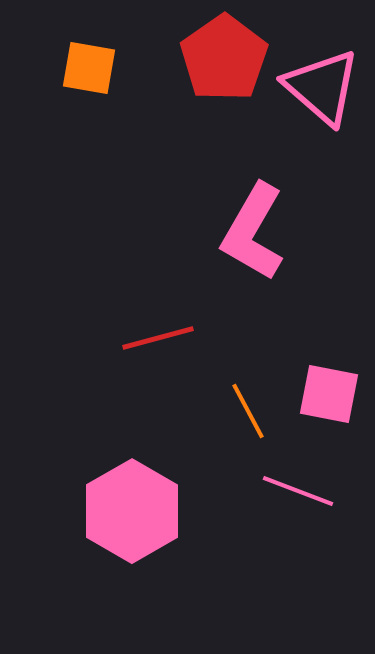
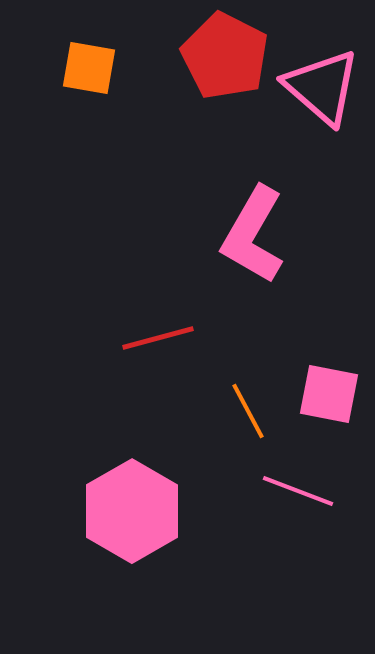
red pentagon: moved 1 px right, 2 px up; rotated 10 degrees counterclockwise
pink L-shape: moved 3 px down
